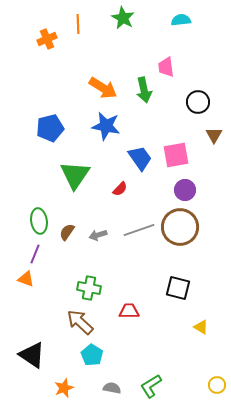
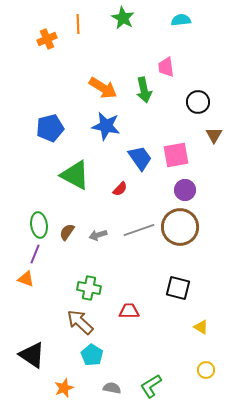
green triangle: rotated 36 degrees counterclockwise
green ellipse: moved 4 px down
yellow circle: moved 11 px left, 15 px up
